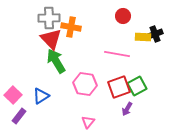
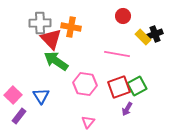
gray cross: moved 9 px left, 5 px down
yellow rectangle: rotated 42 degrees clockwise
green arrow: rotated 25 degrees counterclockwise
blue triangle: rotated 30 degrees counterclockwise
